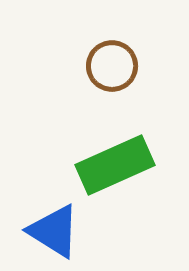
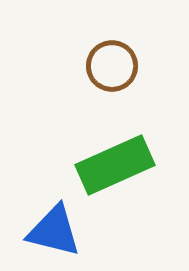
blue triangle: rotated 18 degrees counterclockwise
